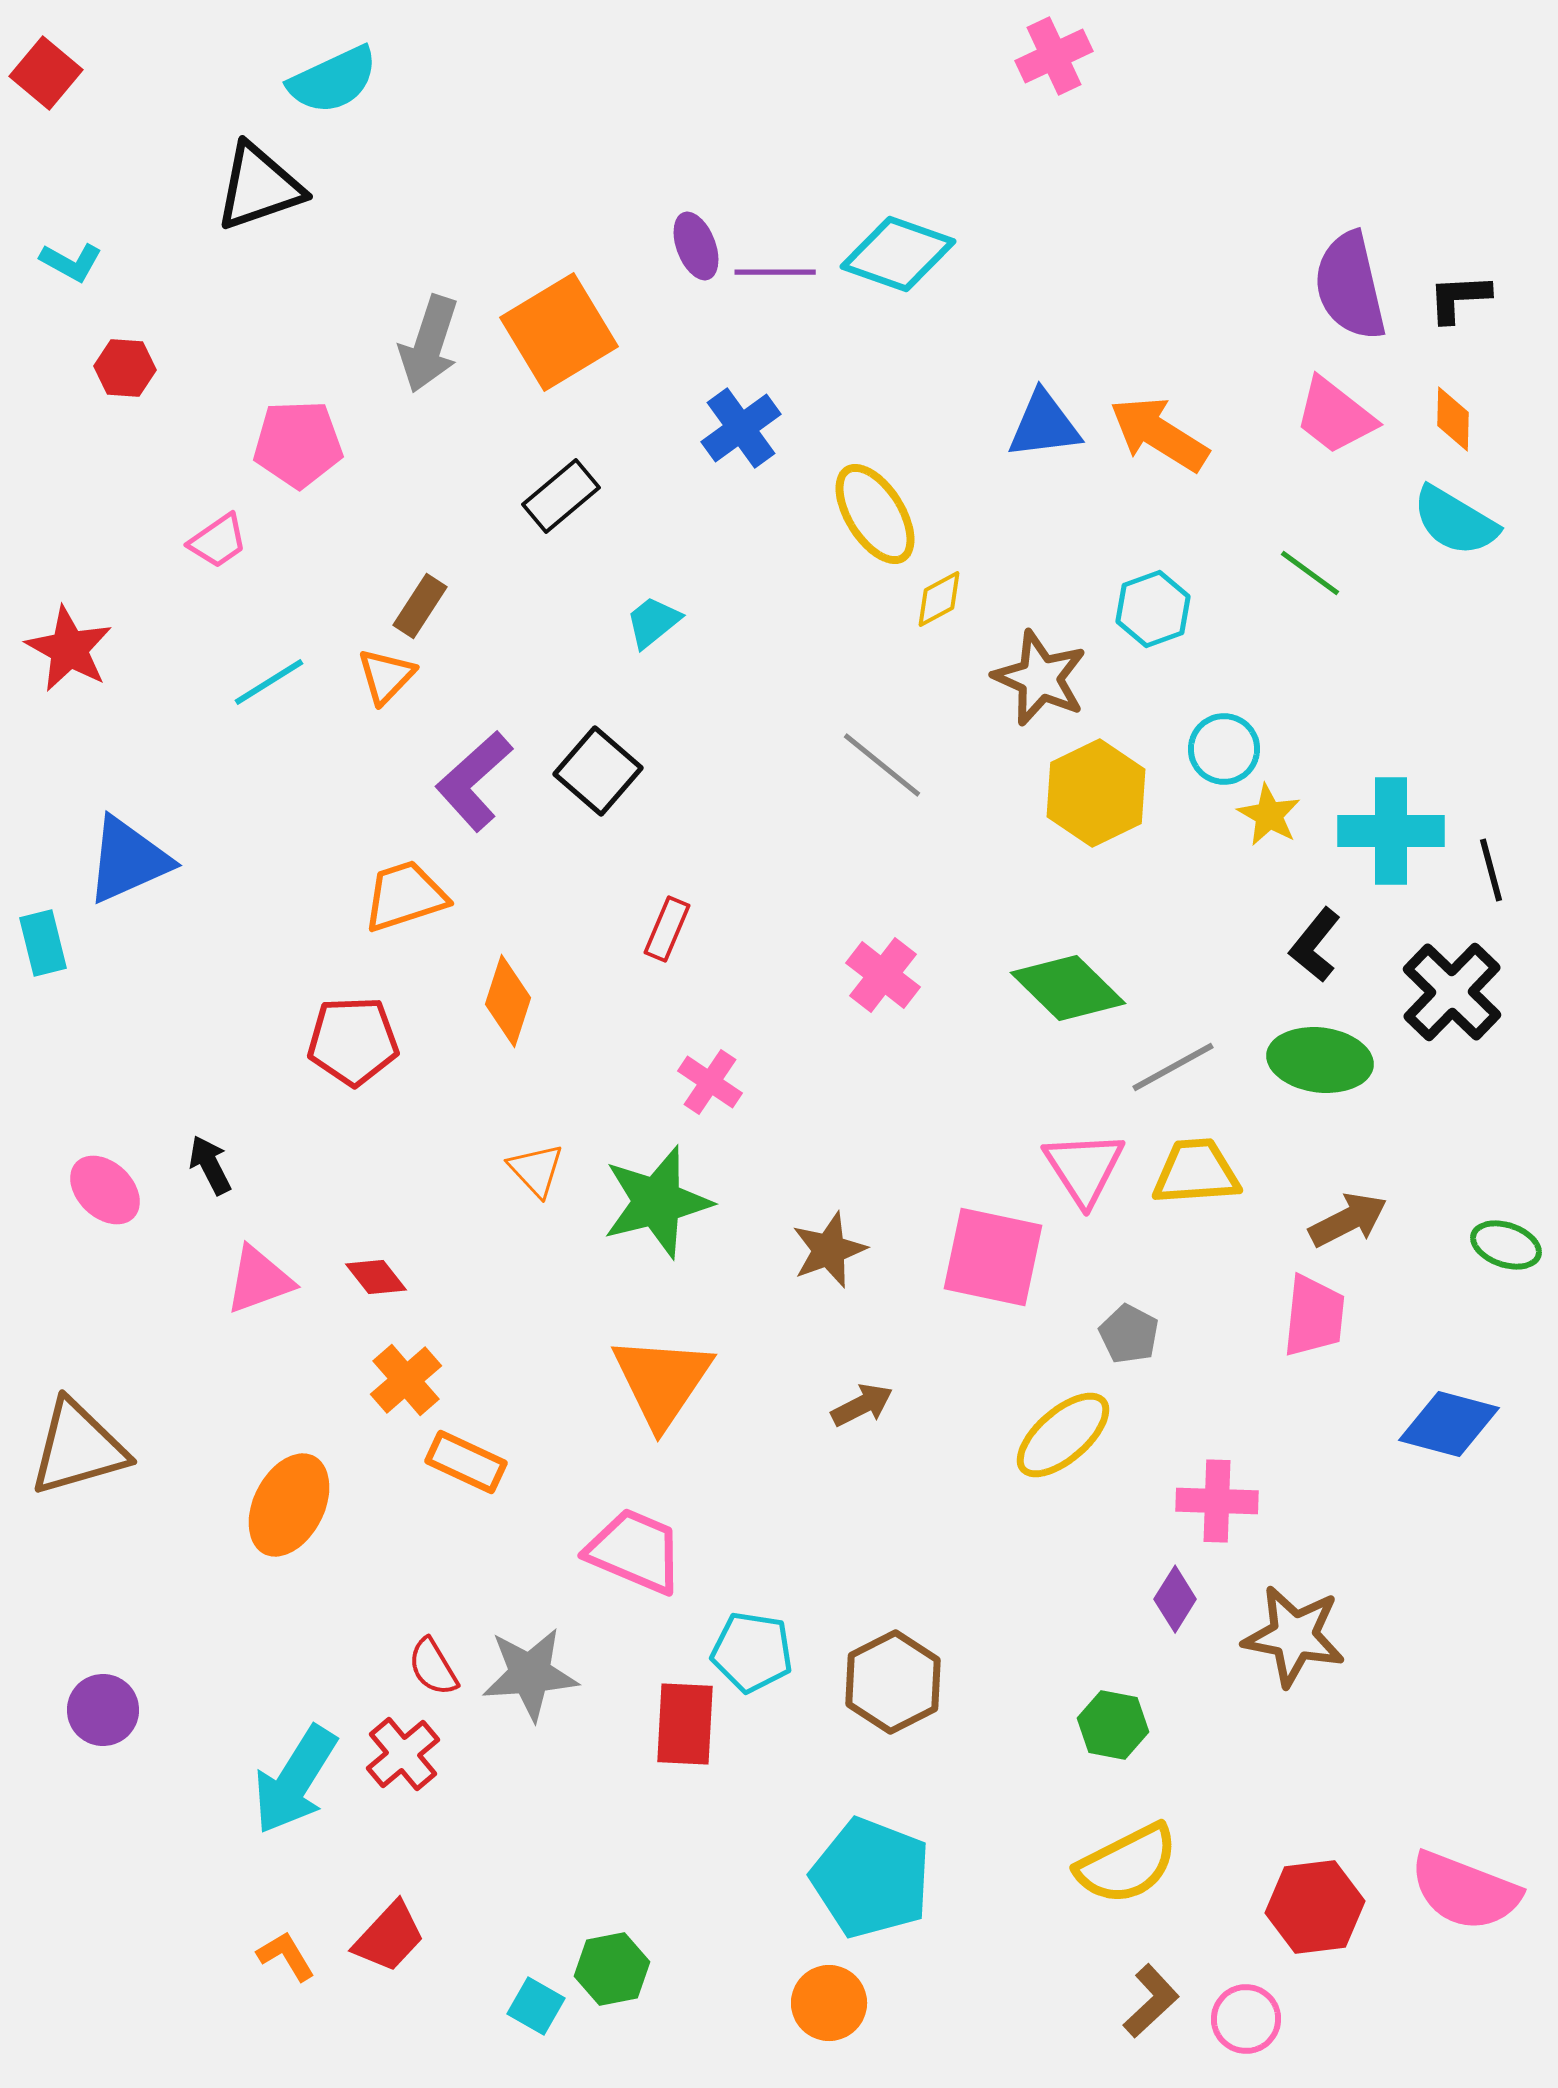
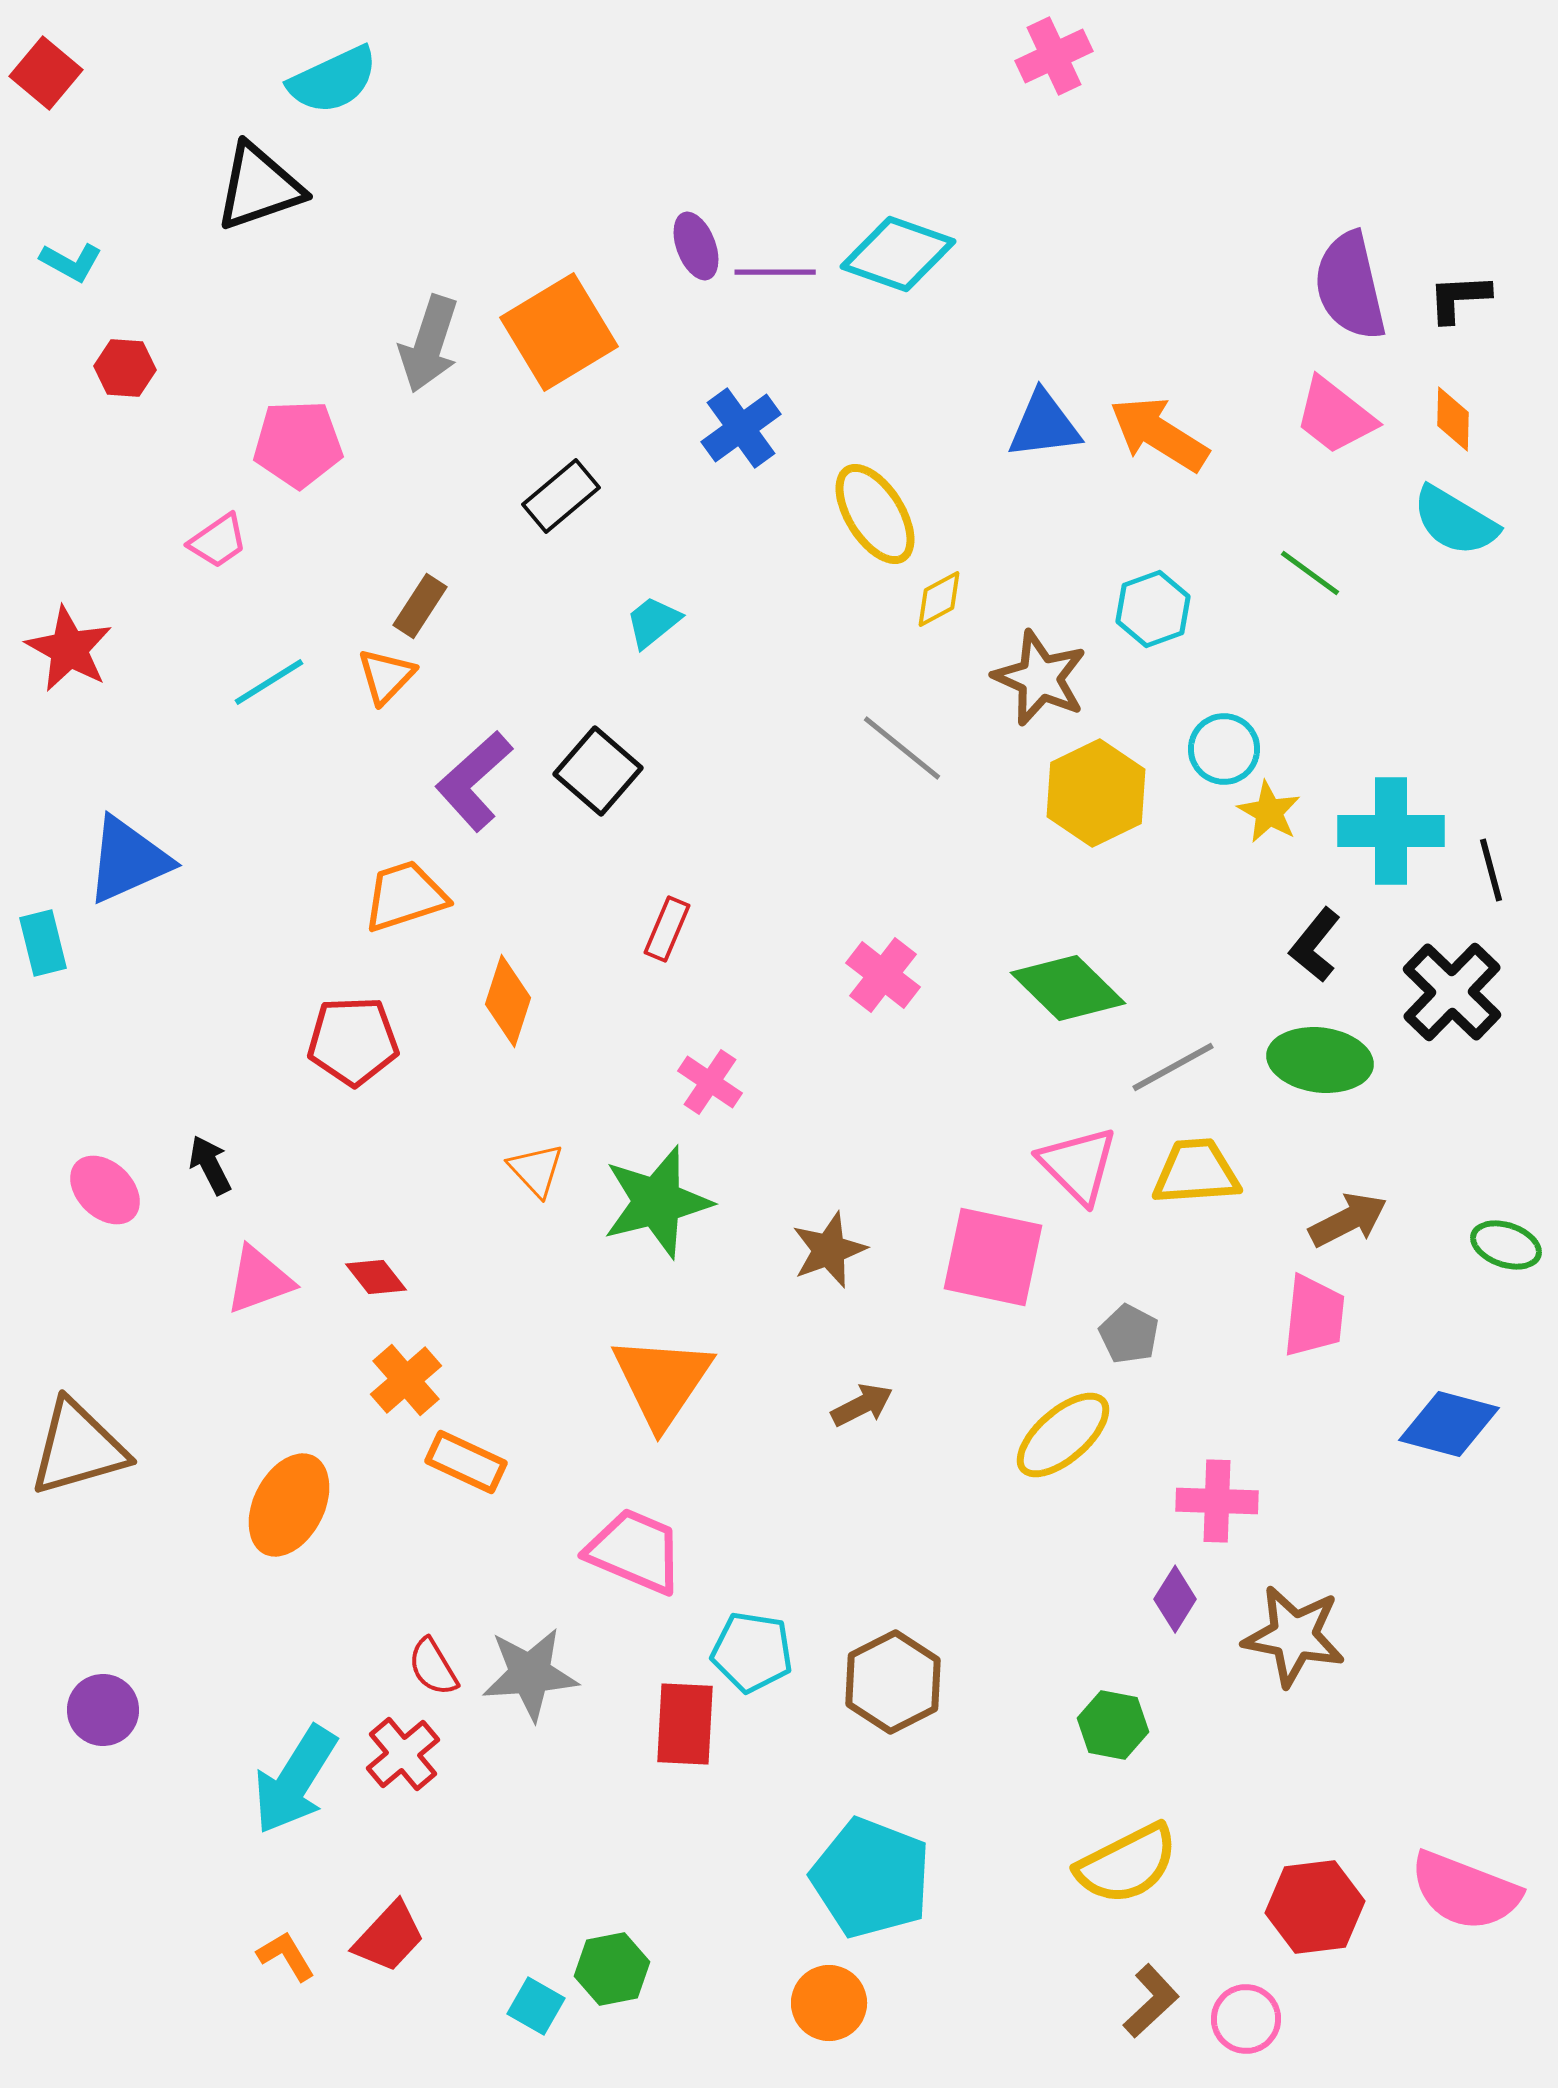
gray line at (882, 765): moved 20 px right, 17 px up
yellow star at (1269, 815): moved 3 px up
pink triangle at (1084, 1168): moved 6 px left, 3 px up; rotated 12 degrees counterclockwise
